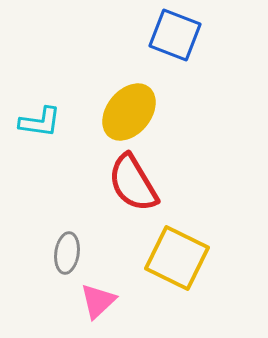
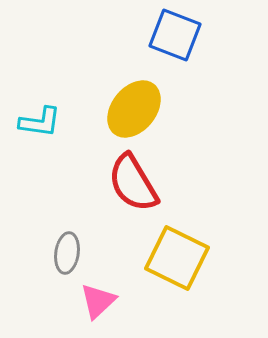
yellow ellipse: moved 5 px right, 3 px up
